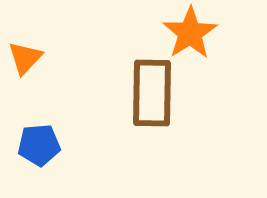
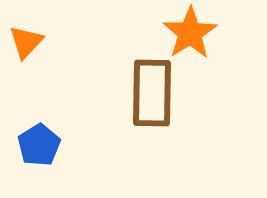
orange triangle: moved 1 px right, 16 px up
blue pentagon: rotated 27 degrees counterclockwise
